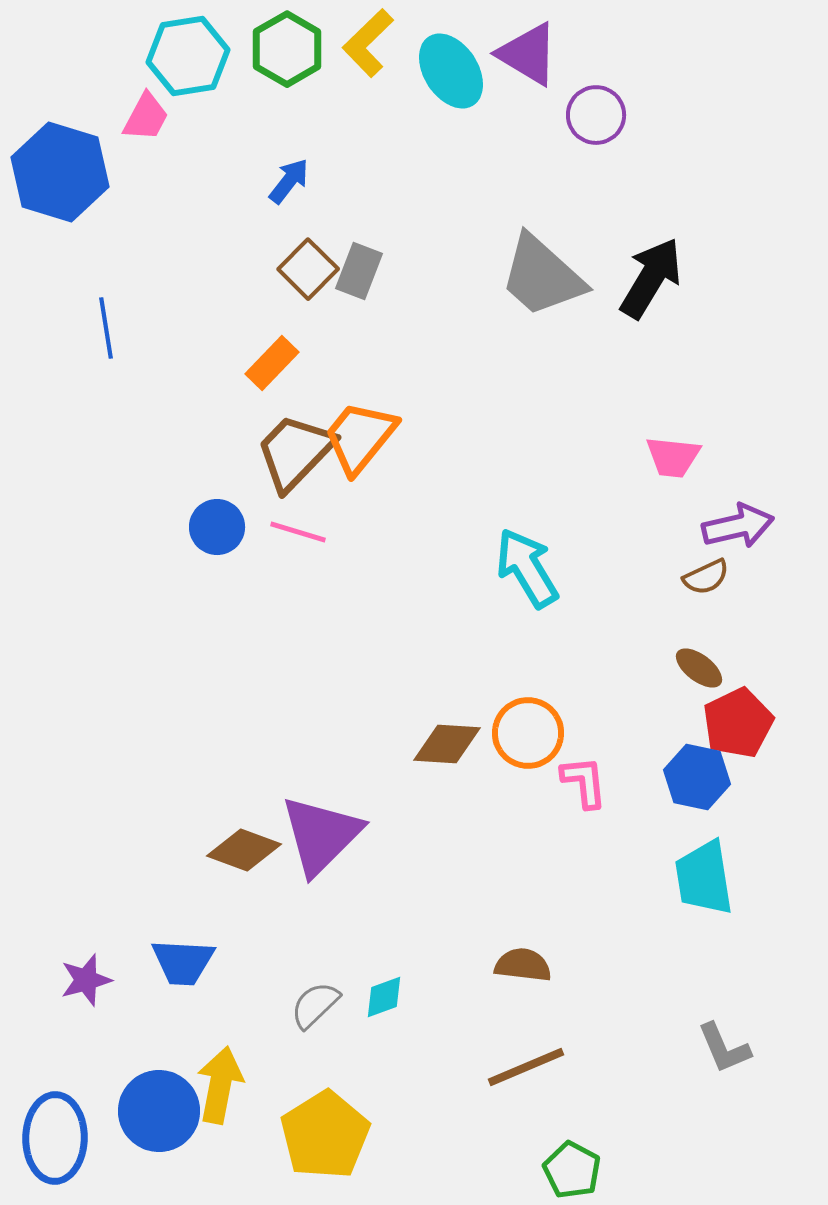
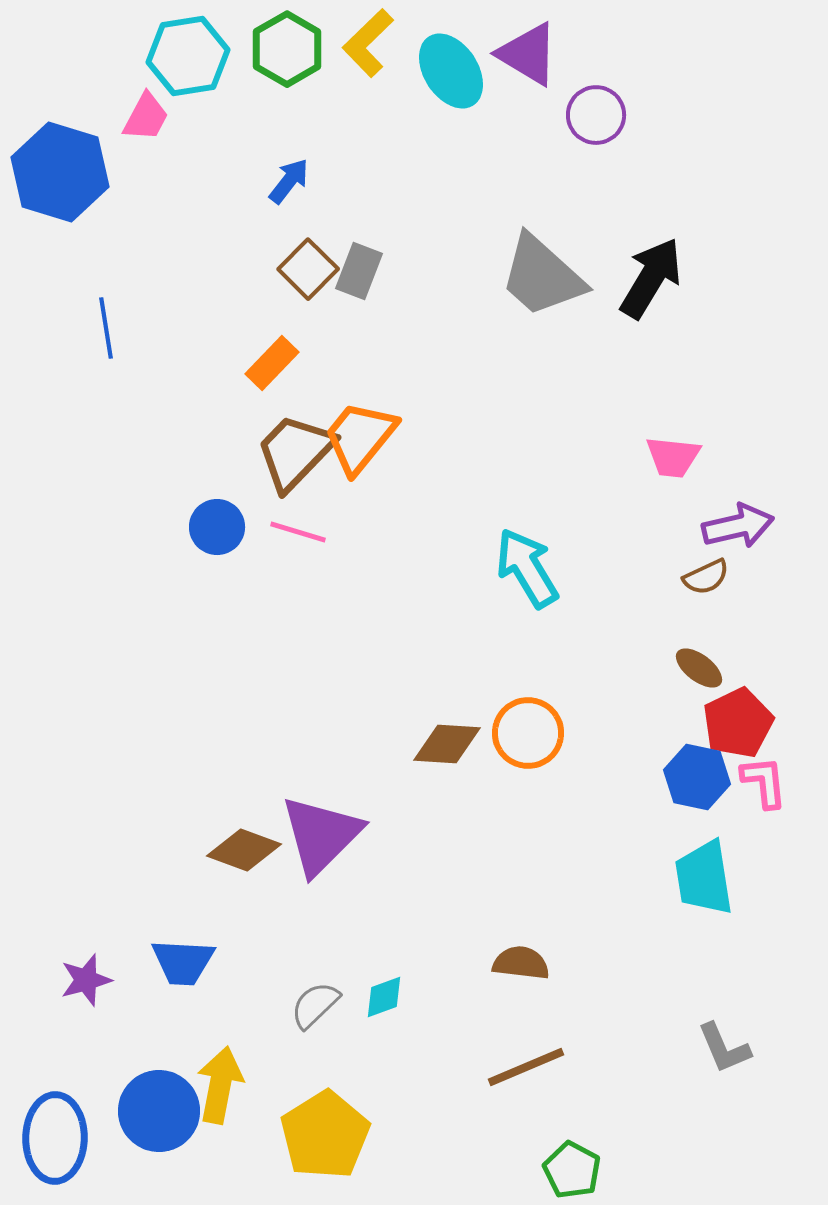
pink L-shape at (584, 782): moved 180 px right
brown semicircle at (523, 965): moved 2 px left, 2 px up
